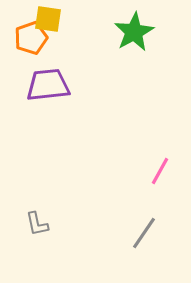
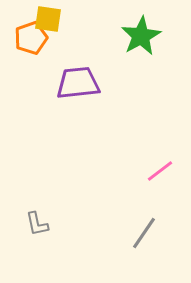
green star: moved 7 px right, 4 px down
purple trapezoid: moved 30 px right, 2 px up
pink line: rotated 24 degrees clockwise
